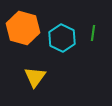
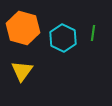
cyan hexagon: moved 1 px right
yellow triangle: moved 13 px left, 6 px up
